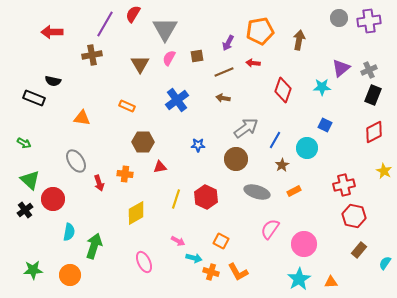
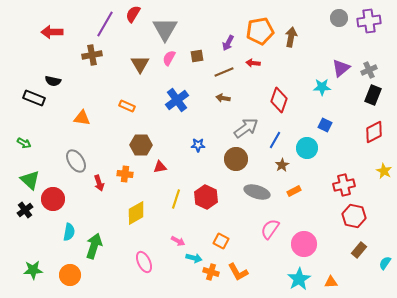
brown arrow at (299, 40): moved 8 px left, 3 px up
red diamond at (283, 90): moved 4 px left, 10 px down
brown hexagon at (143, 142): moved 2 px left, 3 px down
